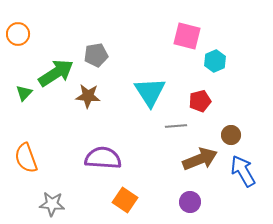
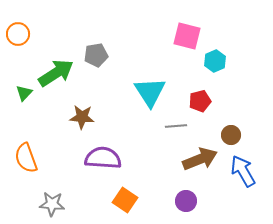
brown star: moved 6 px left, 21 px down
purple circle: moved 4 px left, 1 px up
